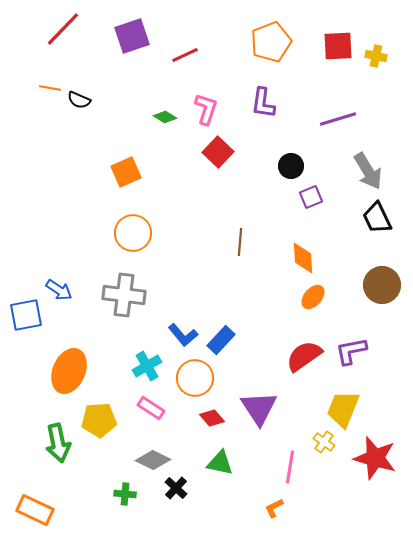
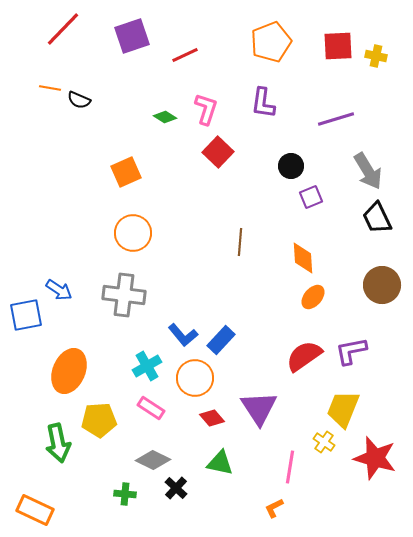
purple line at (338, 119): moved 2 px left
